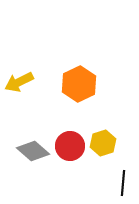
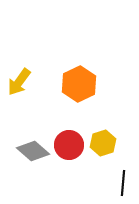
yellow arrow: rotated 28 degrees counterclockwise
red circle: moved 1 px left, 1 px up
